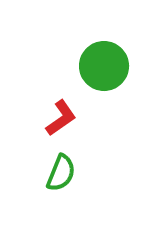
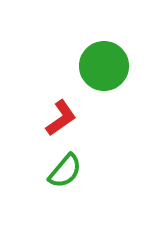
green semicircle: moved 4 px right, 2 px up; rotated 18 degrees clockwise
